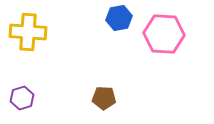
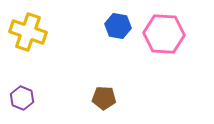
blue hexagon: moved 1 px left, 8 px down; rotated 20 degrees clockwise
yellow cross: rotated 15 degrees clockwise
purple hexagon: rotated 20 degrees counterclockwise
